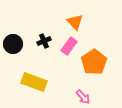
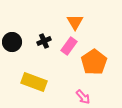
orange triangle: rotated 12 degrees clockwise
black circle: moved 1 px left, 2 px up
